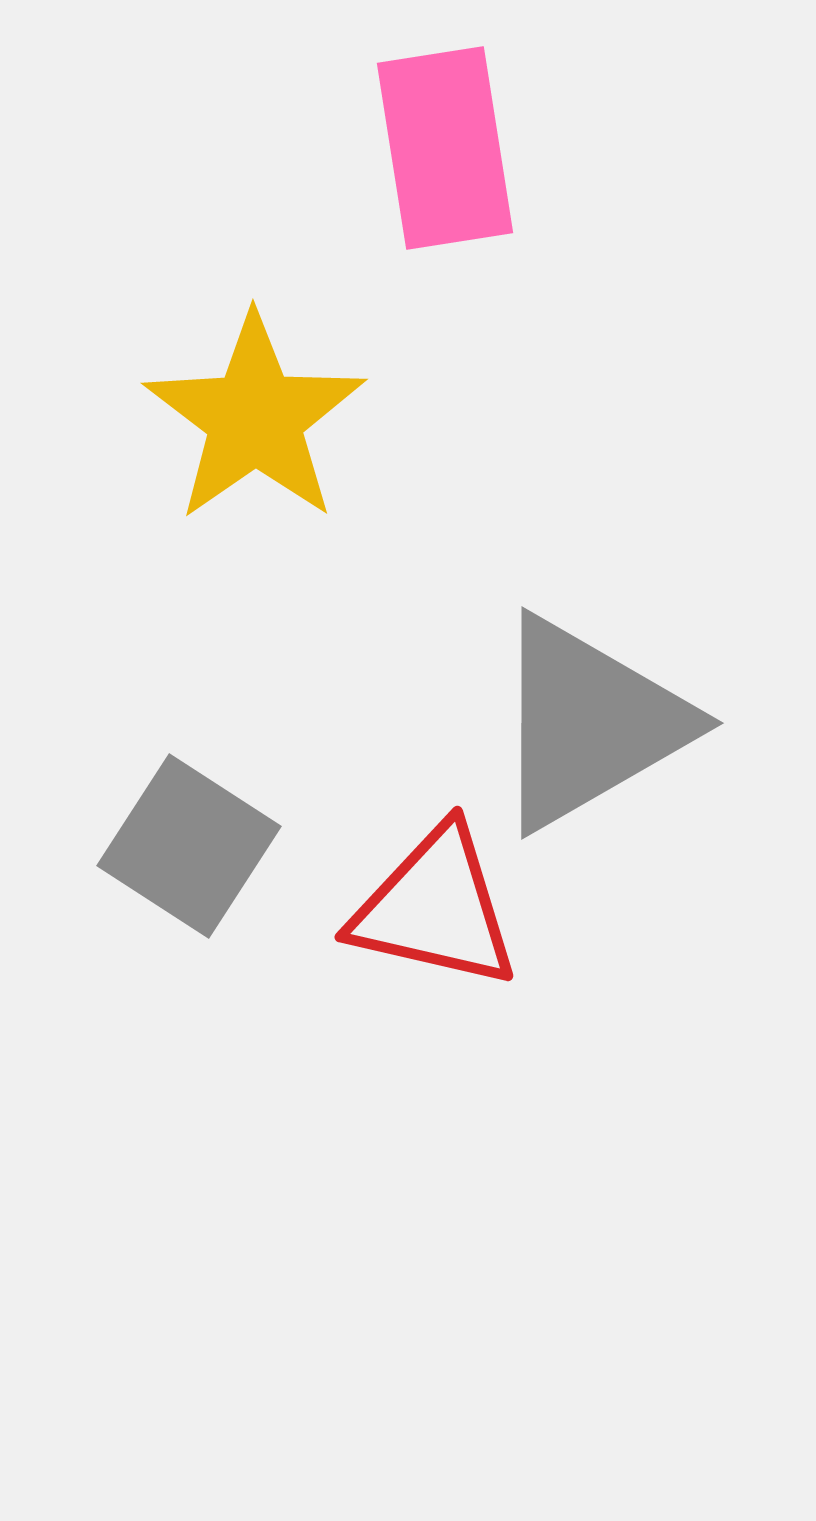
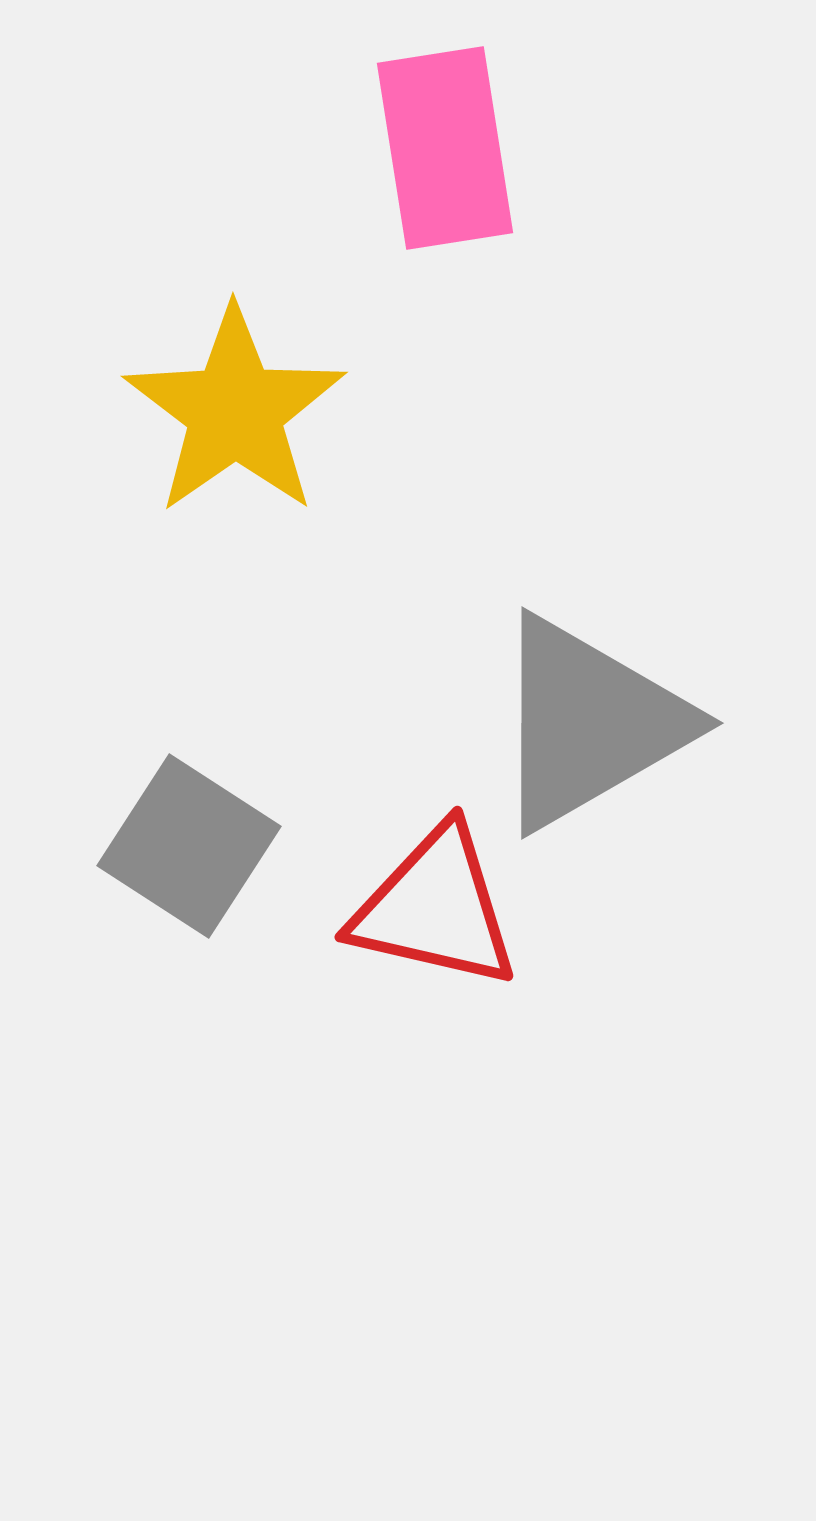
yellow star: moved 20 px left, 7 px up
